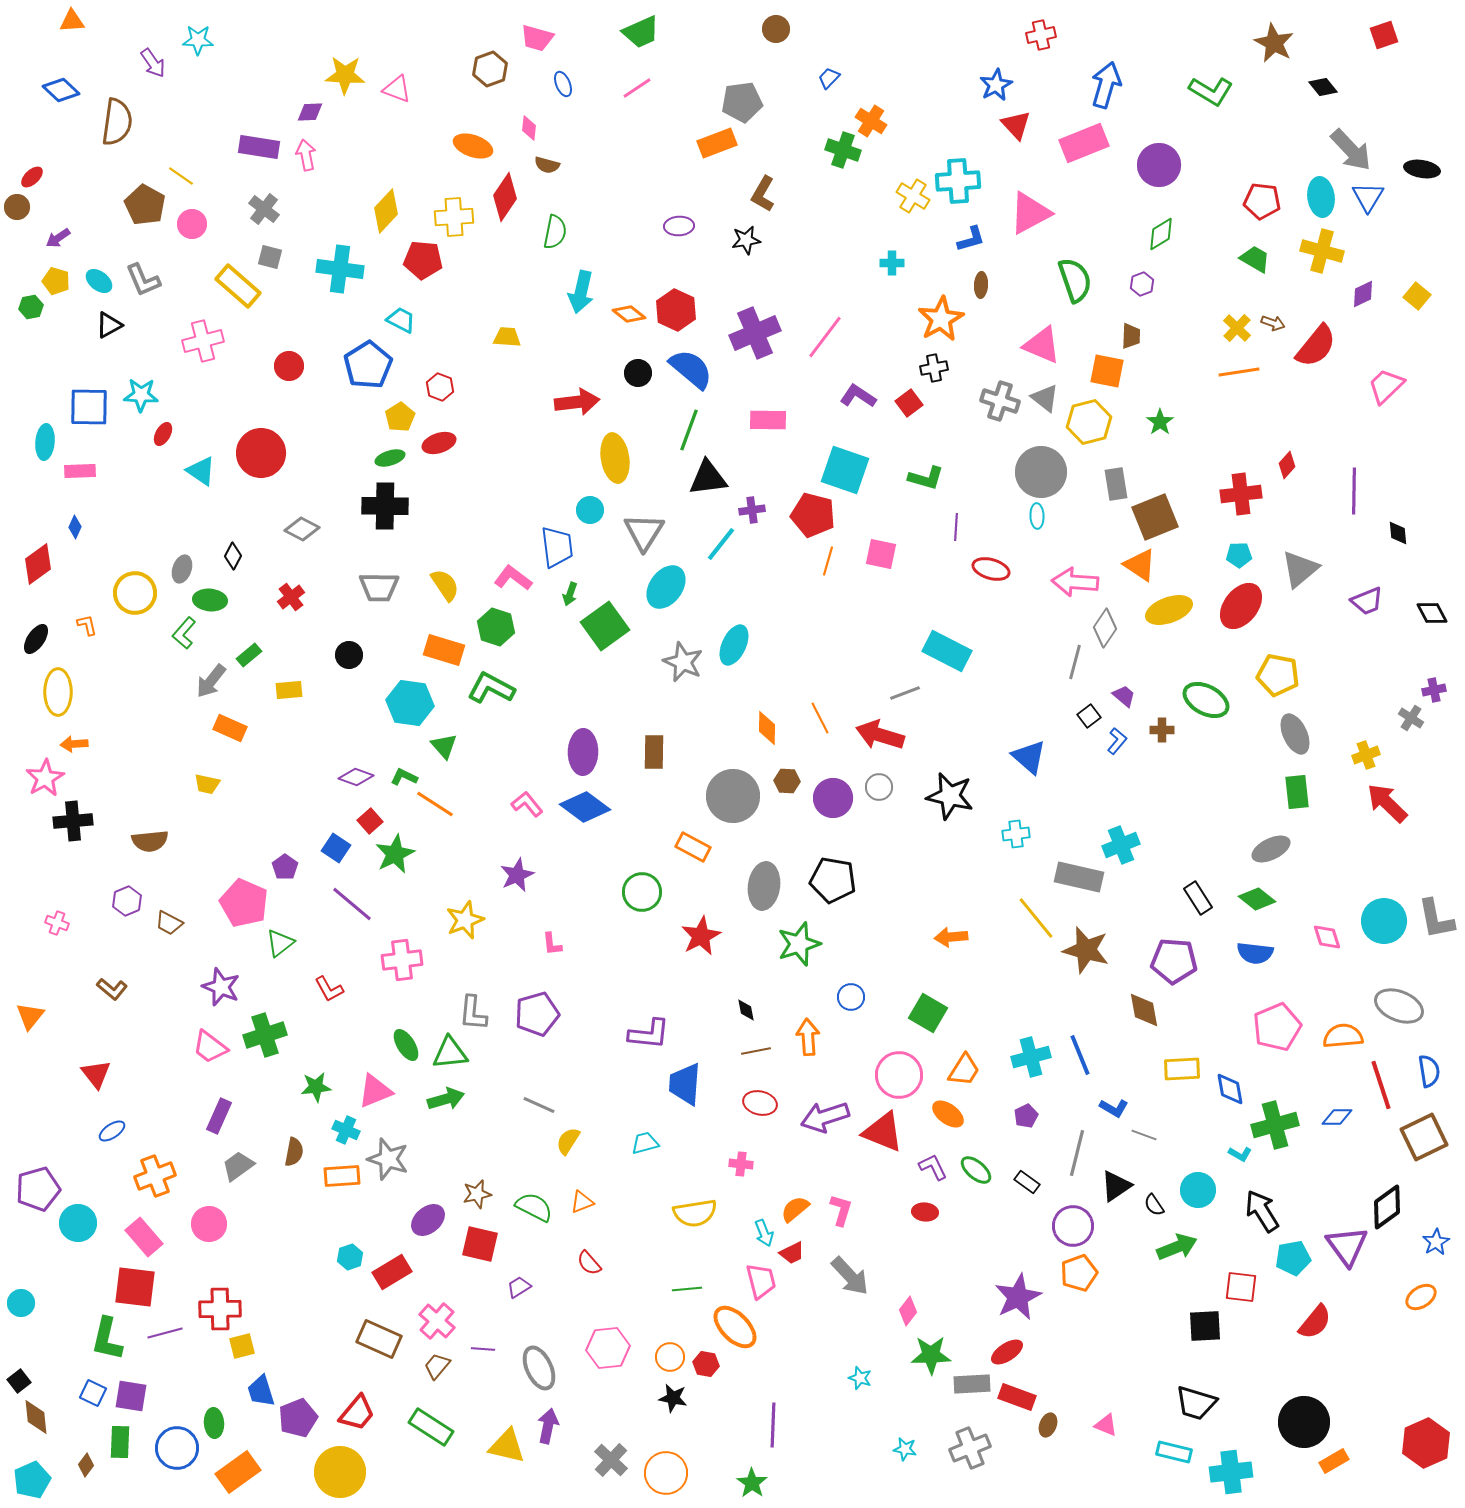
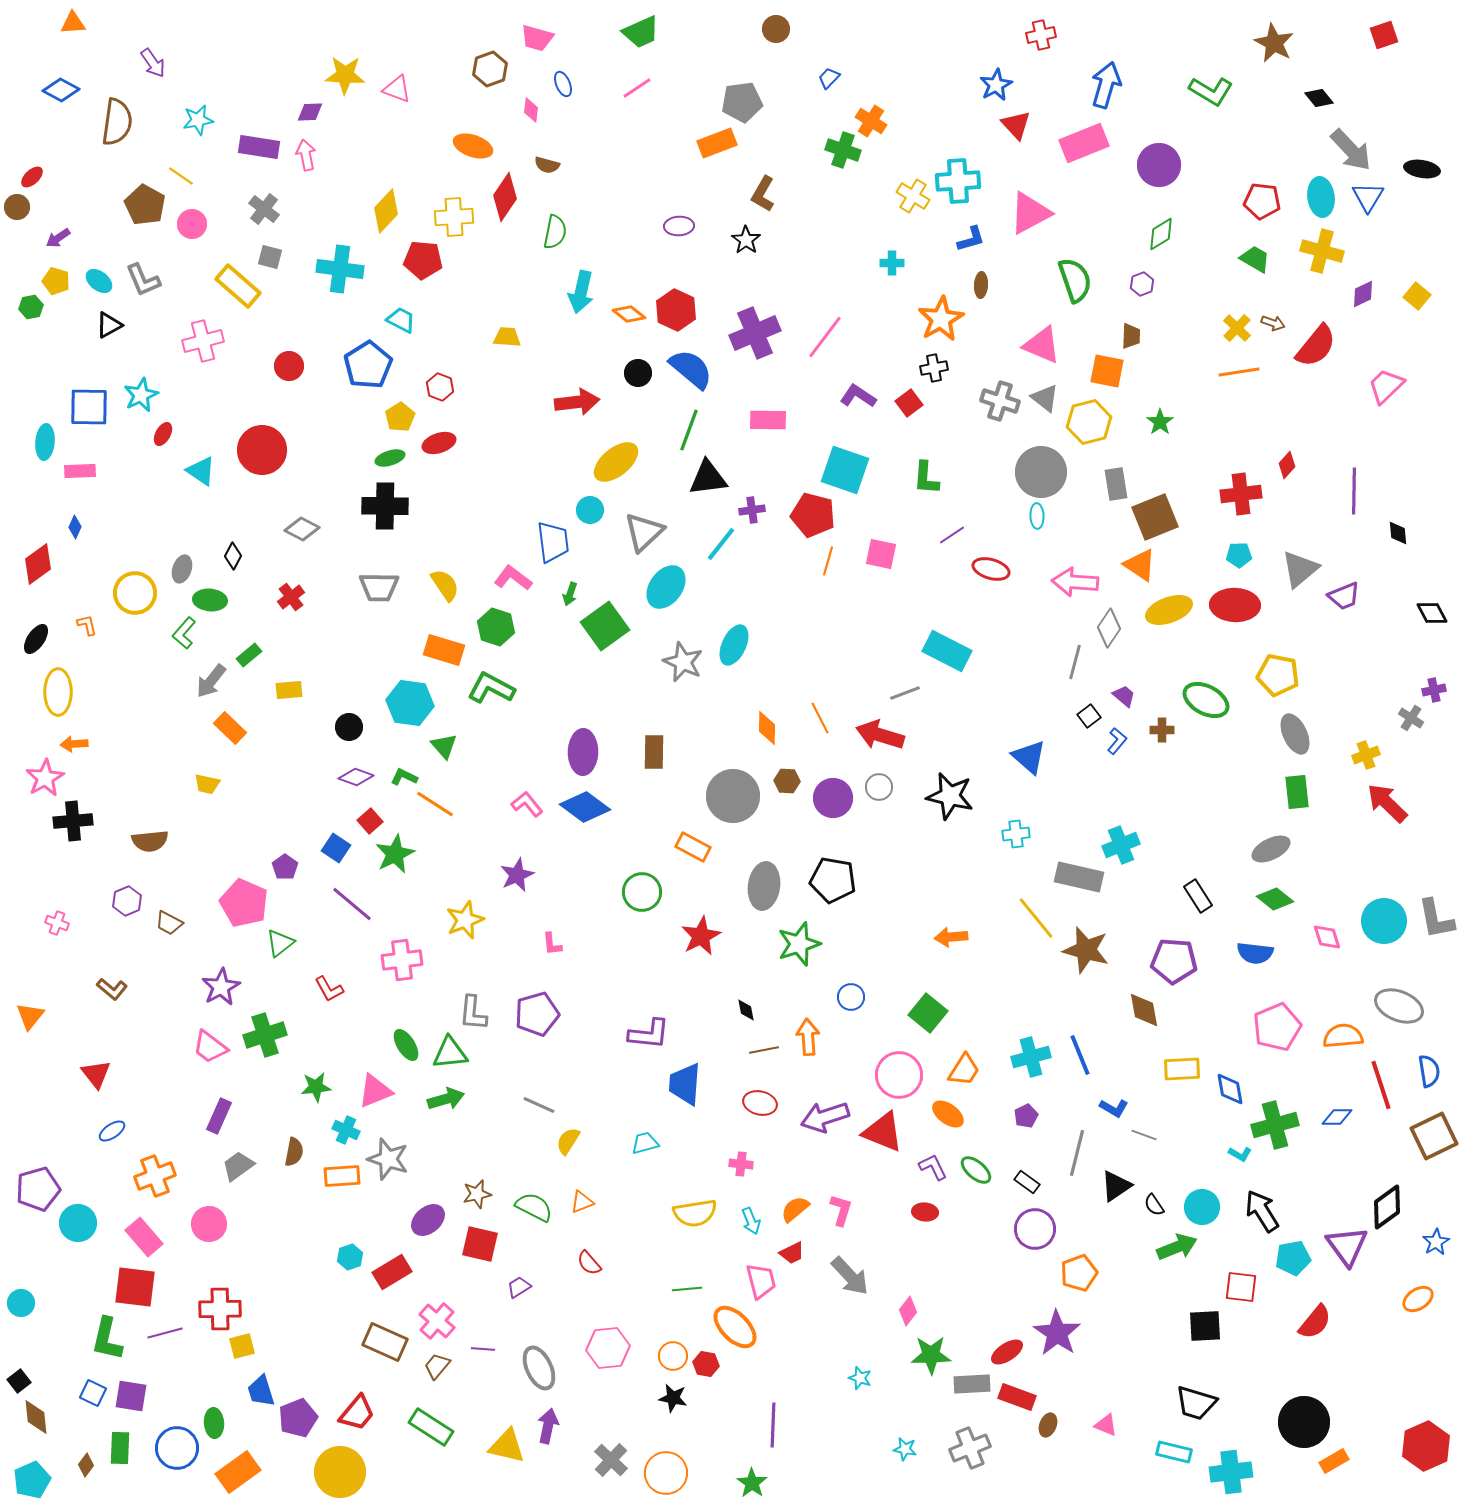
orange triangle at (72, 21): moved 1 px right, 2 px down
cyan star at (198, 40): moved 80 px down; rotated 12 degrees counterclockwise
black diamond at (1323, 87): moved 4 px left, 11 px down
blue diamond at (61, 90): rotated 15 degrees counterclockwise
pink diamond at (529, 128): moved 2 px right, 18 px up
black star at (746, 240): rotated 28 degrees counterclockwise
cyan star at (141, 395): rotated 28 degrees counterclockwise
red circle at (261, 453): moved 1 px right, 3 px up
yellow ellipse at (615, 458): moved 1 px right, 4 px down; rotated 60 degrees clockwise
green L-shape at (926, 478): rotated 78 degrees clockwise
purple line at (956, 527): moved 4 px left, 8 px down; rotated 52 degrees clockwise
gray triangle at (644, 532): rotated 15 degrees clockwise
blue trapezoid at (557, 547): moved 4 px left, 5 px up
purple trapezoid at (1367, 601): moved 23 px left, 5 px up
red ellipse at (1241, 606): moved 6 px left, 1 px up; rotated 54 degrees clockwise
gray diamond at (1105, 628): moved 4 px right
black circle at (349, 655): moved 72 px down
orange rectangle at (230, 728): rotated 20 degrees clockwise
black rectangle at (1198, 898): moved 2 px up
green diamond at (1257, 899): moved 18 px right
purple star at (221, 987): rotated 21 degrees clockwise
green square at (928, 1013): rotated 9 degrees clockwise
brown line at (756, 1051): moved 8 px right, 1 px up
brown square at (1424, 1137): moved 10 px right, 1 px up
cyan circle at (1198, 1190): moved 4 px right, 17 px down
purple circle at (1073, 1226): moved 38 px left, 3 px down
cyan arrow at (764, 1233): moved 13 px left, 12 px up
purple star at (1018, 1297): moved 39 px right, 36 px down; rotated 12 degrees counterclockwise
orange ellipse at (1421, 1297): moved 3 px left, 2 px down
brown rectangle at (379, 1339): moved 6 px right, 3 px down
orange circle at (670, 1357): moved 3 px right, 1 px up
green rectangle at (120, 1442): moved 6 px down
red hexagon at (1426, 1443): moved 3 px down
